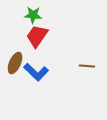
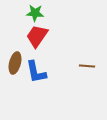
green star: moved 2 px right, 2 px up
brown ellipse: rotated 10 degrees counterclockwise
blue L-shape: rotated 35 degrees clockwise
